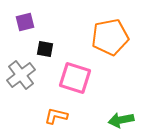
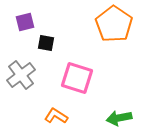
orange pentagon: moved 4 px right, 13 px up; rotated 27 degrees counterclockwise
black square: moved 1 px right, 6 px up
pink square: moved 2 px right
orange L-shape: rotated 20 degrees clockwise
green arrow: moved 2 px left, 2 px up
